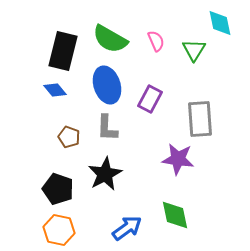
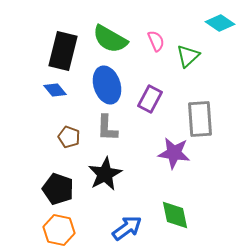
cyan diamond: rotated 44 degrees counterclockwise
green triangle: moved 6 px left, 6 px down; rotated 15 degrees clockwise
purple star: moved 4 px left, 6 px up
